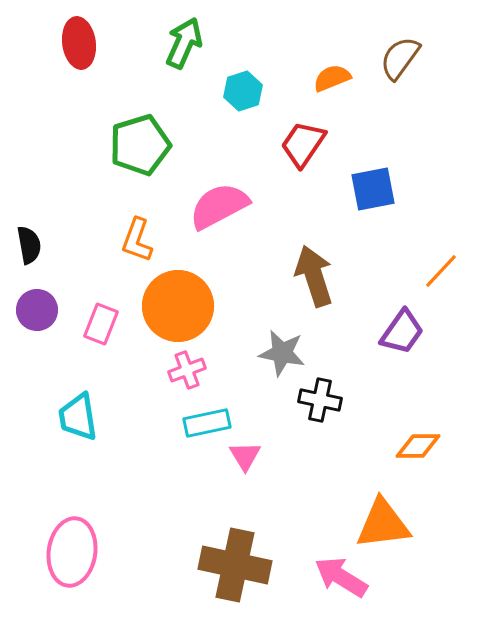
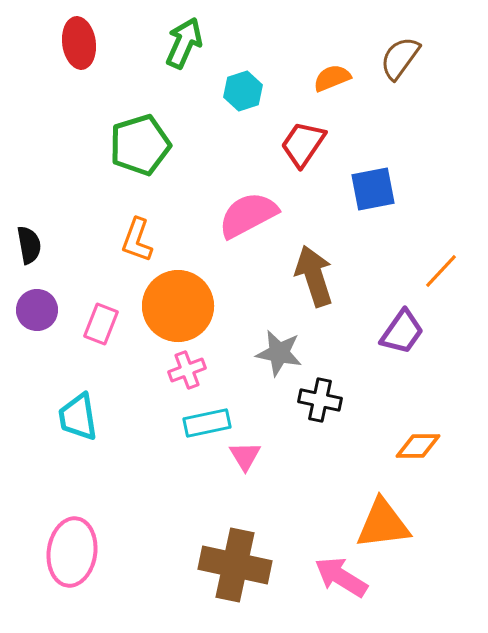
pink semicircle: moved 29 px right, 9 px down
gray star: moved 3 px left
